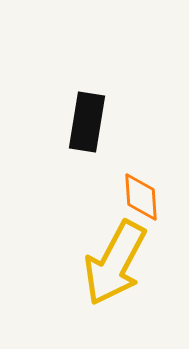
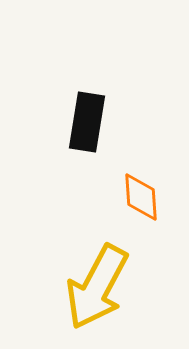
yellow arrow: moved 18 px left, 24 px down
